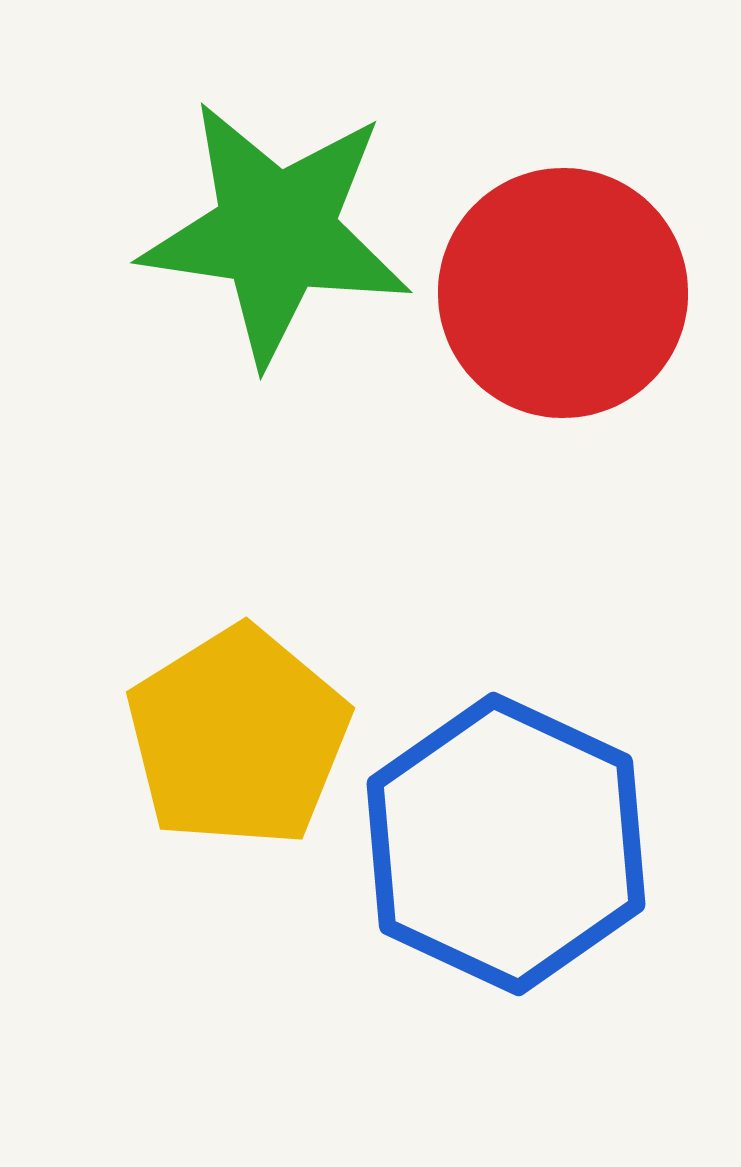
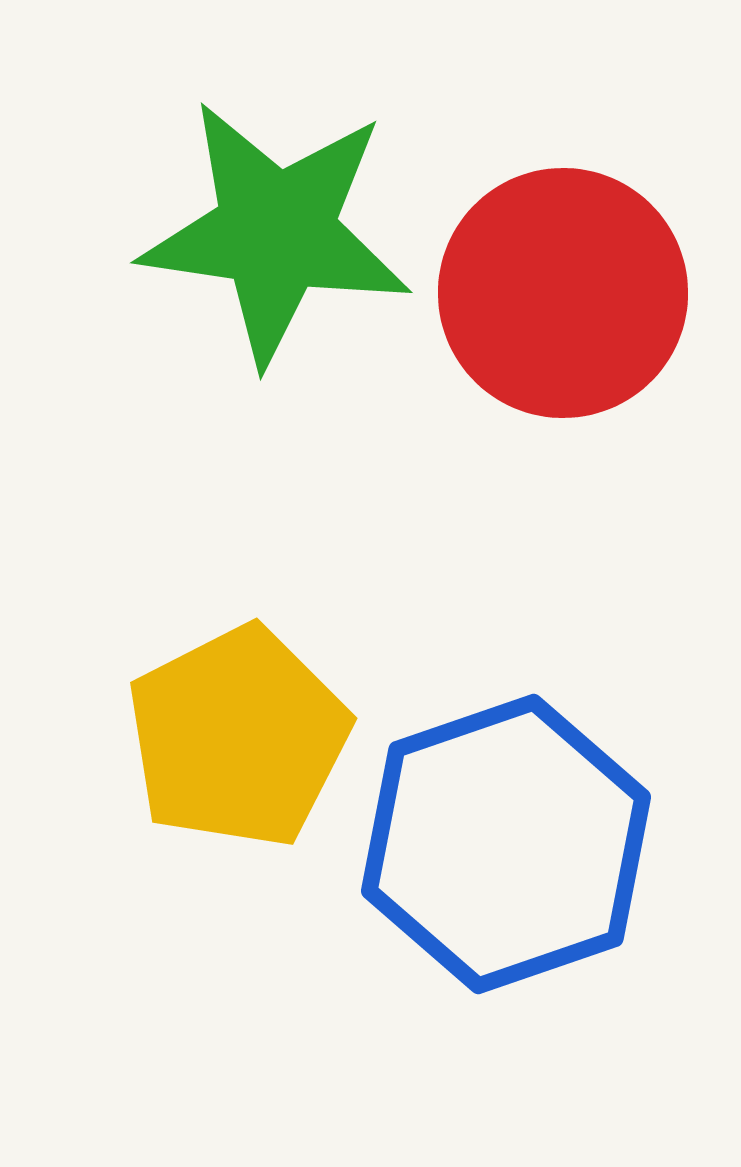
yellow pentagon: rotated 5 degrees clockwise
blue hexagon: rotated 16 degrees clockwise
